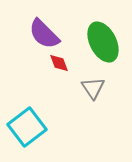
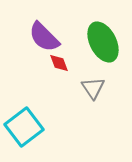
purple semicircle: moved 3 px down
cyan square: moved 3 px left
